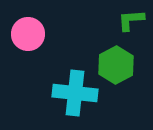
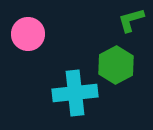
green L-shape: rotated 12 degrees counterclockwise
cyan cross: rotated 12 degrees counterclockwise
